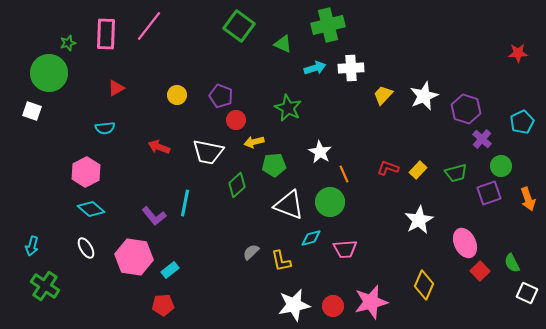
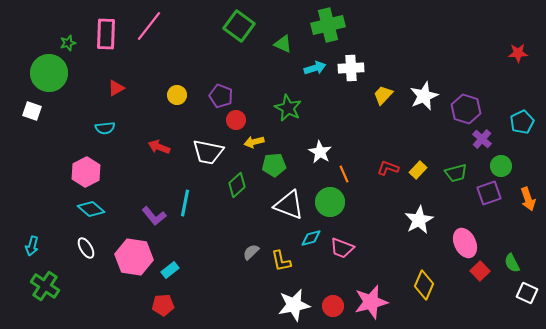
pink trapezoid at (345, 249): moved 3 px left, 1 px up; rotated 25 degrees clockwise
